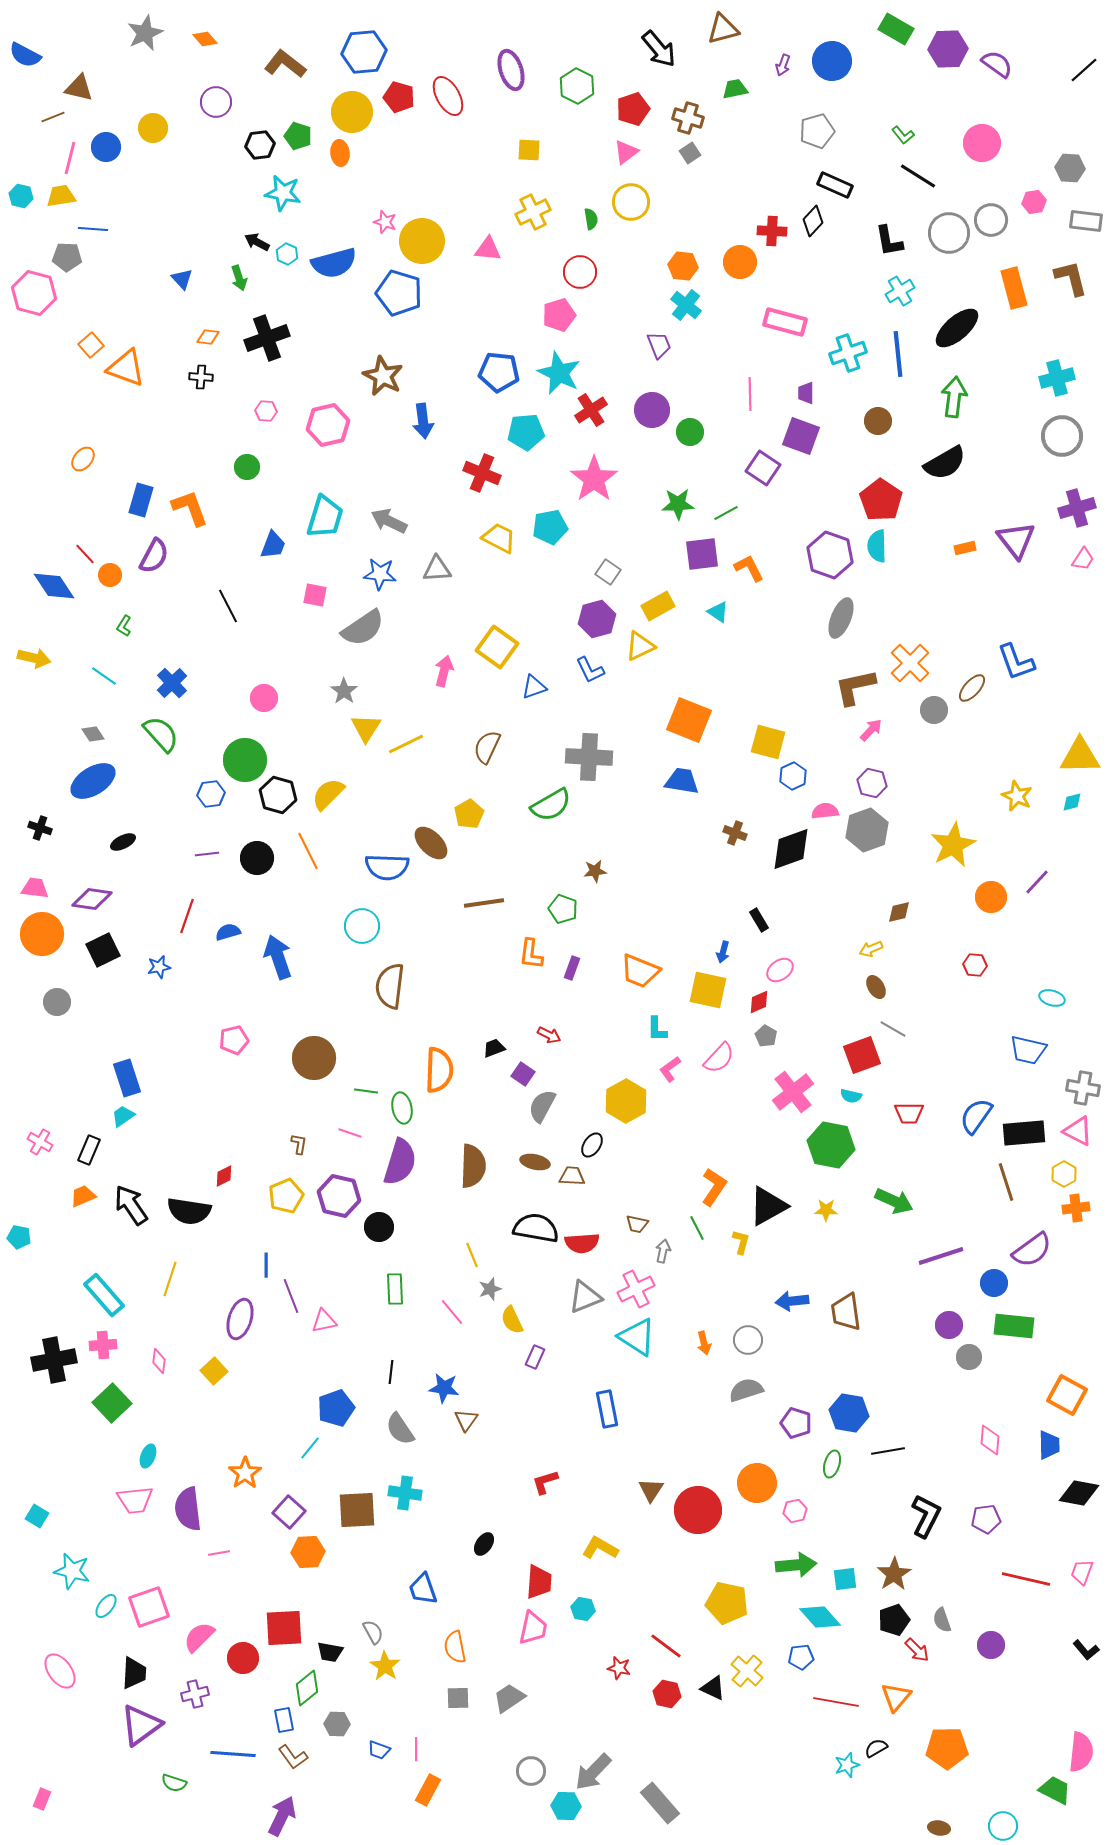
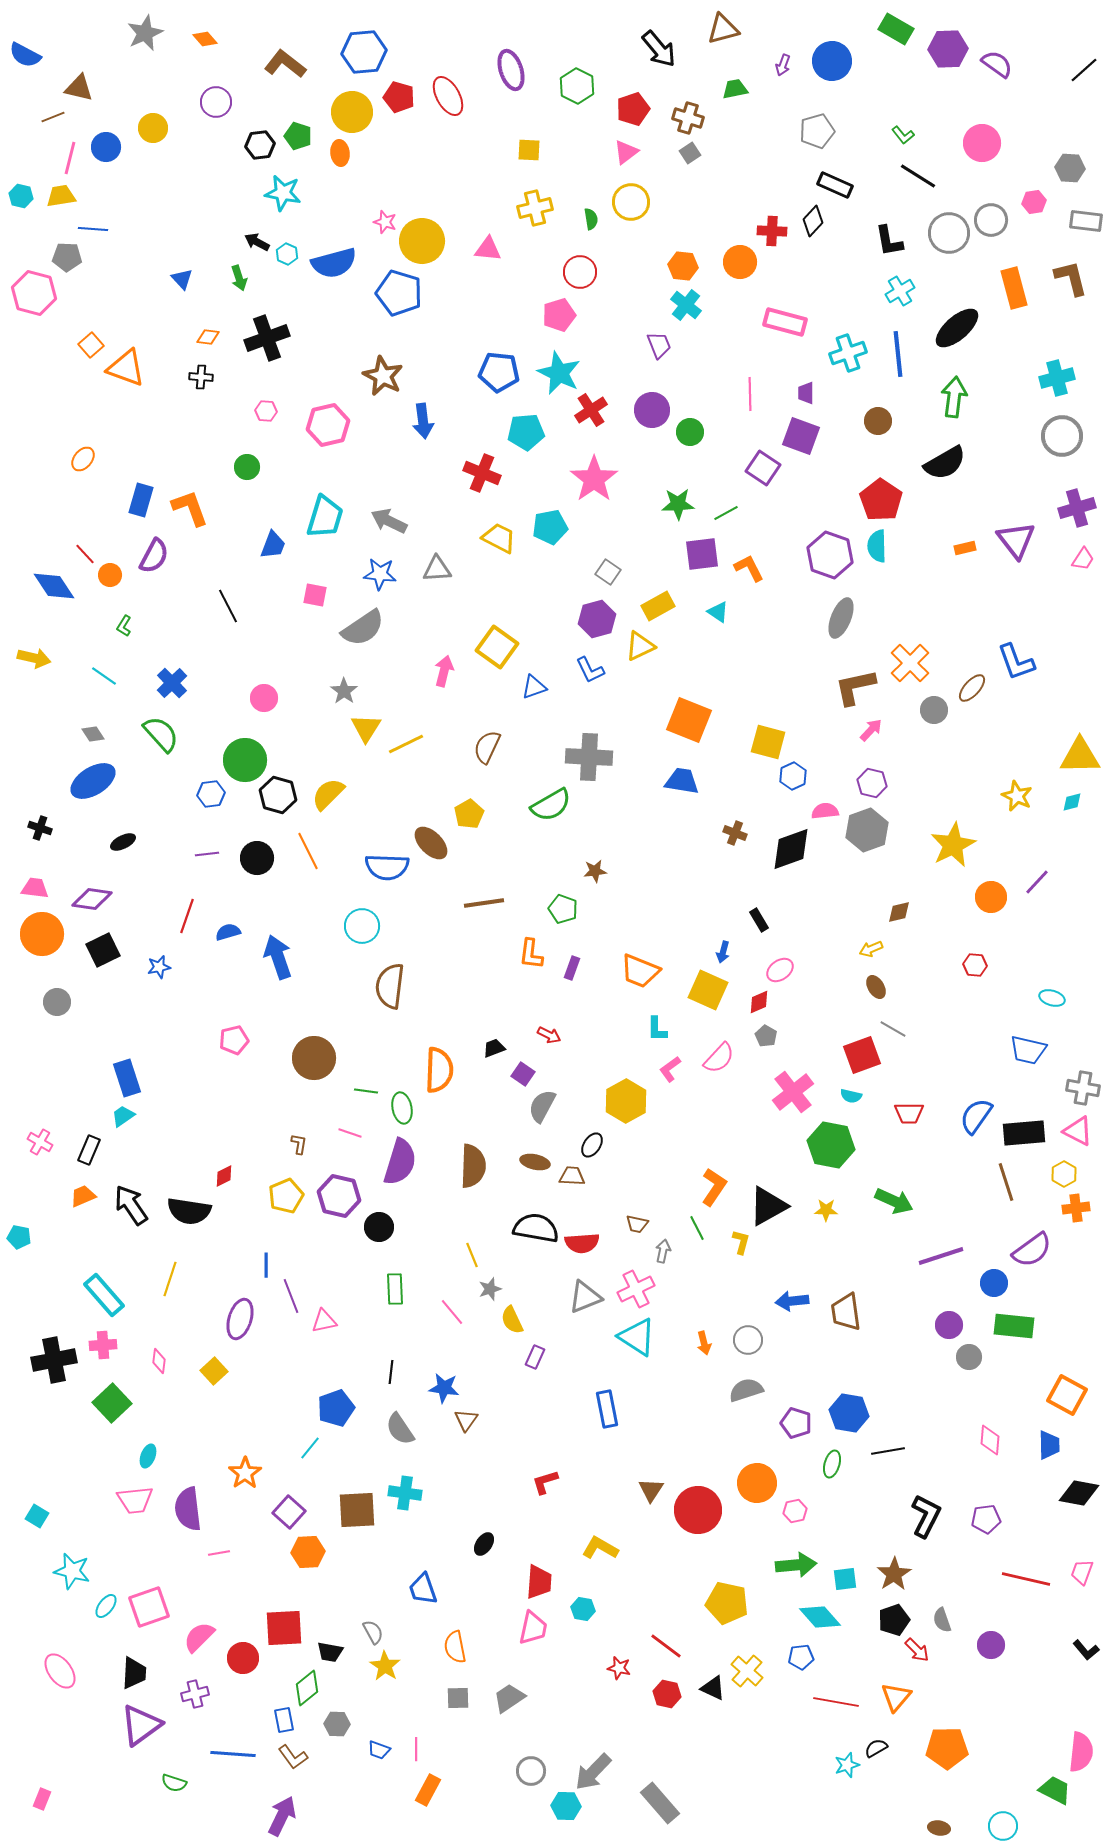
yellow cross at (533, 212): moved 2 px right, 4 px up; rotated 12 degrees clockwise
yellow square at (708, 990): rotated 12 degrees clockwise
